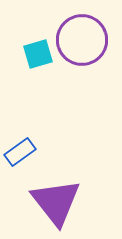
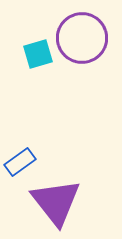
purple circle: moved 2 px up
blue rectangle: moved 10 px down
